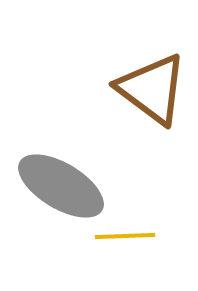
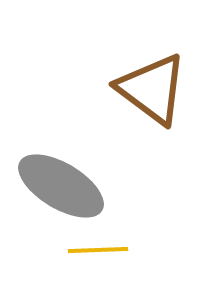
yellow line: moved 27 px left, 14 px down
